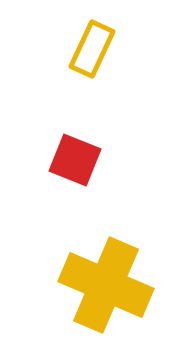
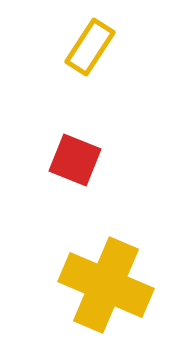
yellow rectangle: moved 2 px left, 2 px up; rotated 8 degrees clockwise
